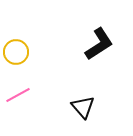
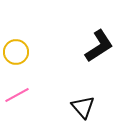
black L-shape: moved 2 px down
pink line: moved 1 px left
